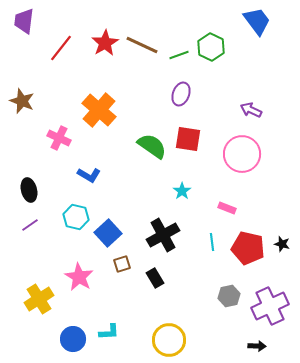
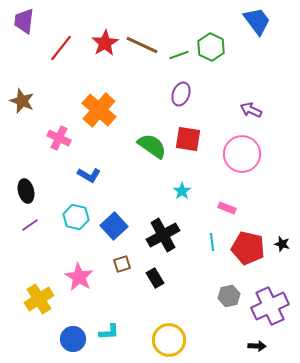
black ellipse: moved 3 px left, 1 px down
blue square: moved 6 px right, 7 px up
